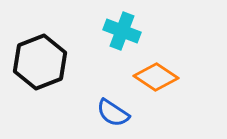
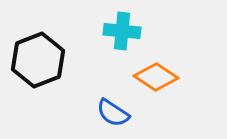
cyan cross: rotated 15 degrees counterclockwise
black hexagon: moved 2 px left, 2 px up
